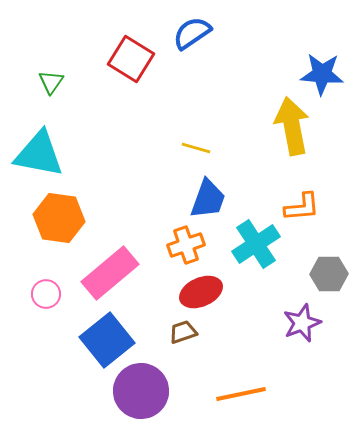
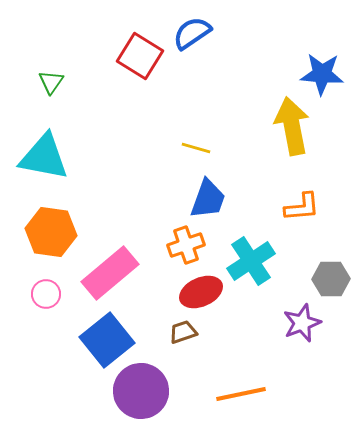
red square: moved 9 px right, 3 px up
cyan triangle: moved 5 px right, 3 px down
orange hexagon: moved 8 px left, 14 px down
cyan cross: moved 5 px left, 17 px down
gray hexagon: moved 2 px right, 5 px down
